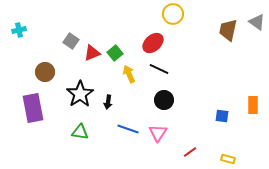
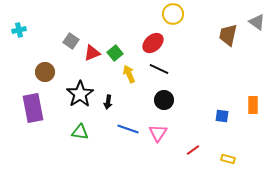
brown trapezoid: moved 5 px down
red line: moved 3 px right, 2 px up
